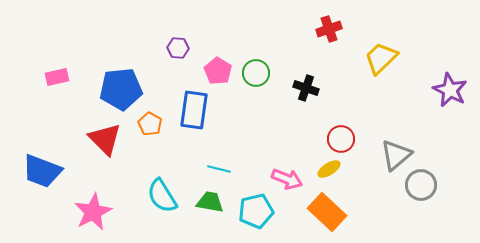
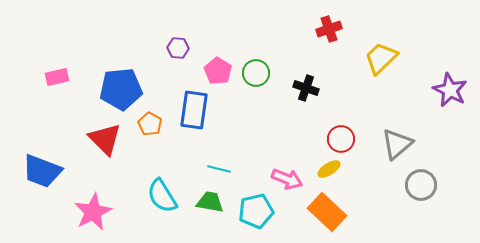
gray triangle: moved 1 px right, 11 px up
